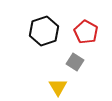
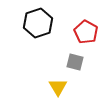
black hexagon: moved 6 px left, 8 px up
gray square: rotated 18 degrees counterclockwise
